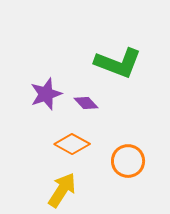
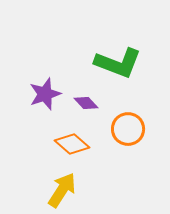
purple star: moved 1 px left
orange diamond: rotated 12 degrees clockwise
orange circle: moved 32 px up
